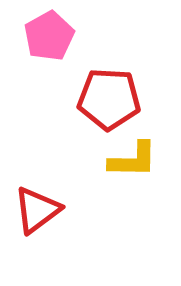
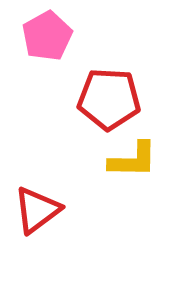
pink pentagon: moved 2 px left
